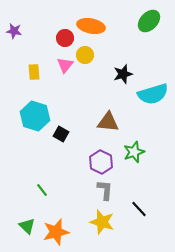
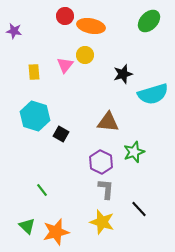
red circle: moved 22 px up
gray L-shape: moved 1 px right, 1 px up
